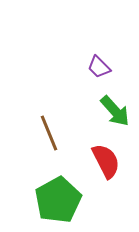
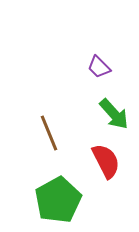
green arrow: moved 1 px left, 3 px down
